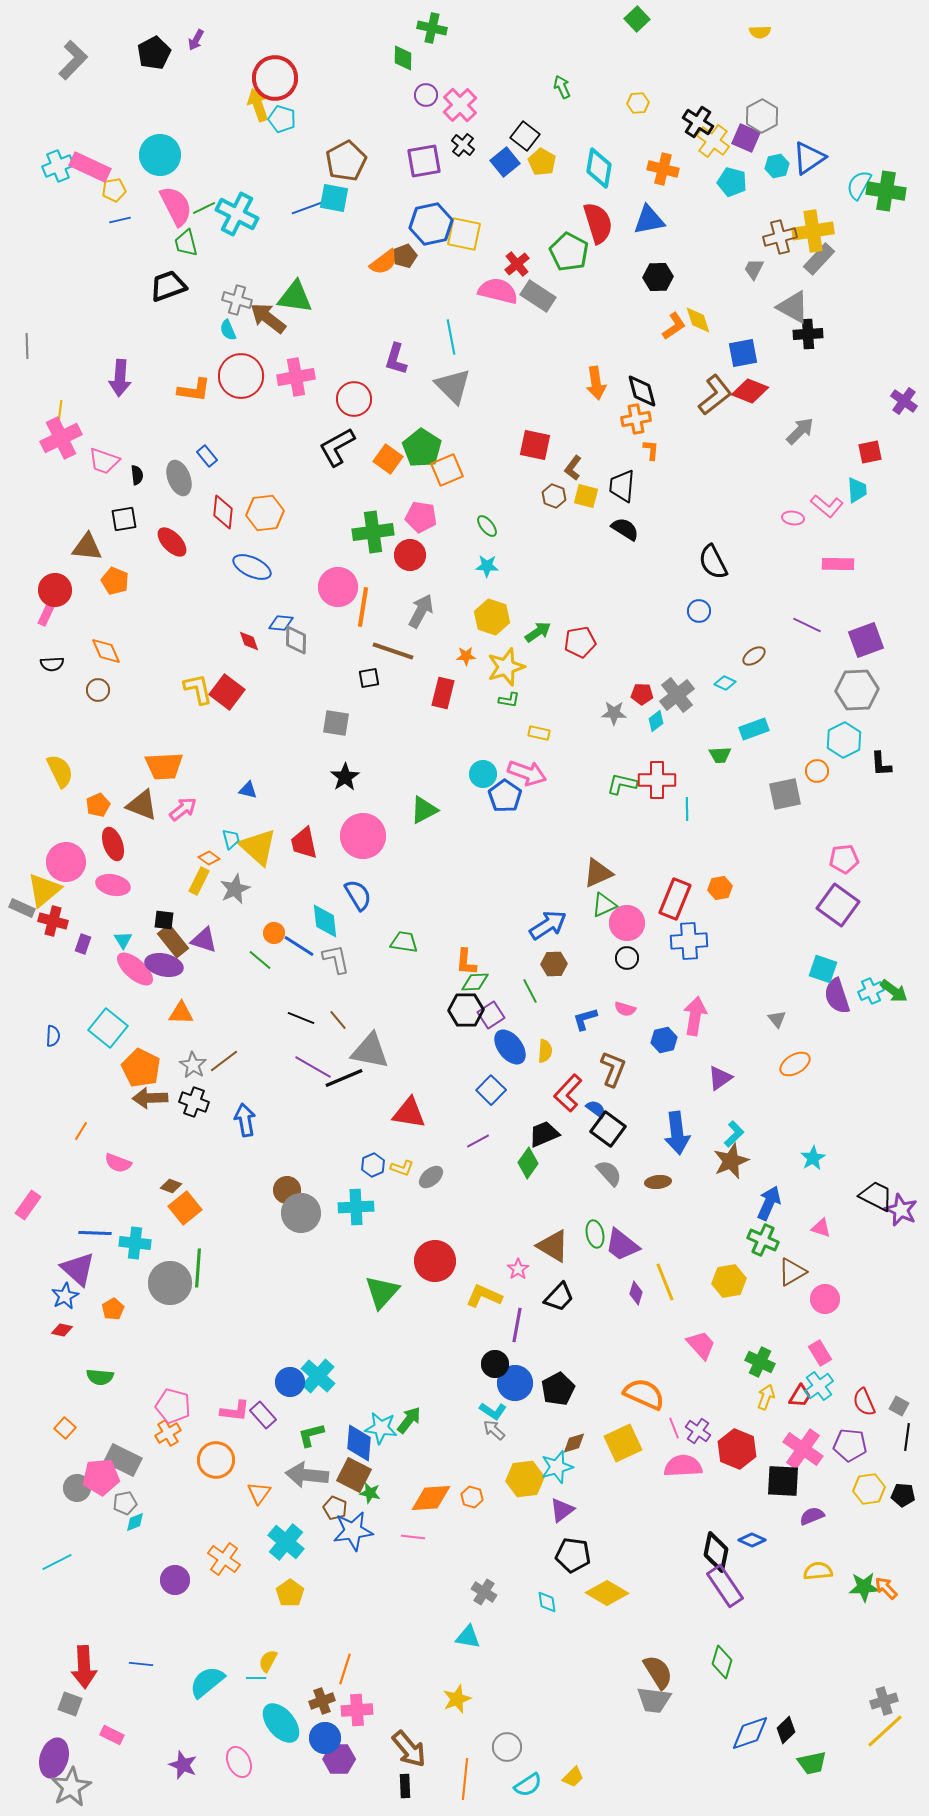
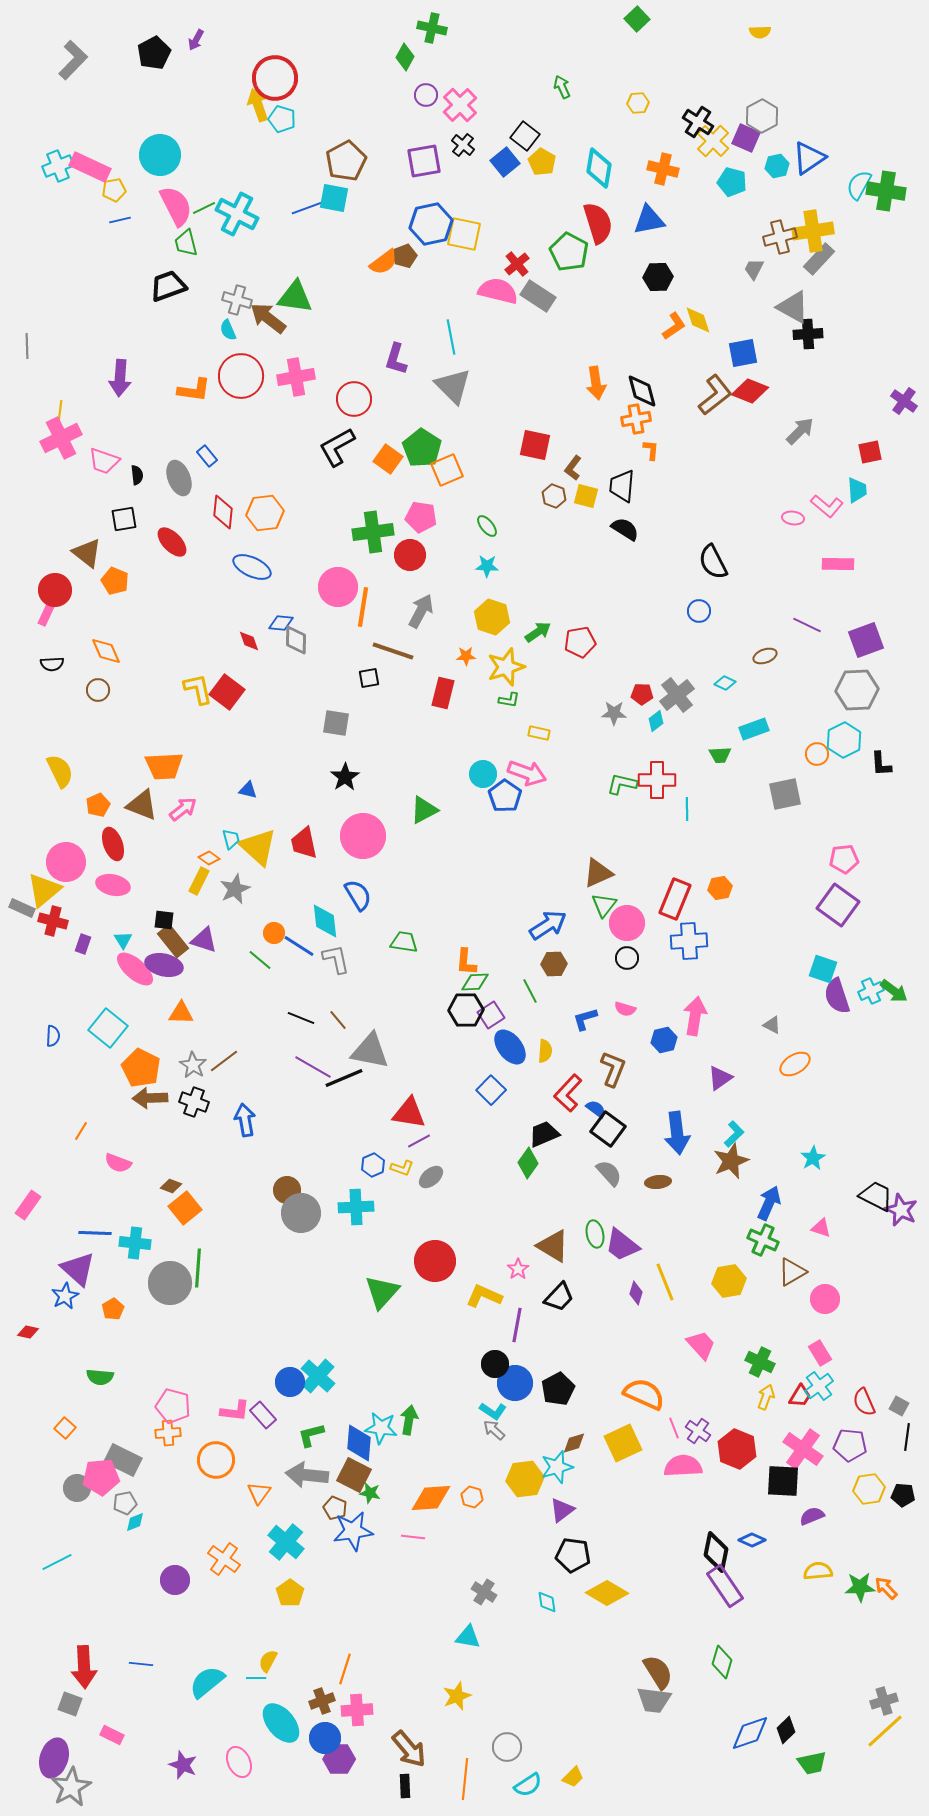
green diamond at (403, 58): moved 2 px right, 1 px up; rotated 28 degrees clockwise
yellow cross at (713, 141): rotated 8 degrees clockwise
brown triangle at (87, 547): moved 6 px down; rotated 32 degrees clockwise
brown ellipse at (754, 656): moved 11 px right; rotated 15 degrees clockwise
orange circle at (817, 771): moved 17 px up
green triangle at (604, 905): rotated 28 degrees counterclockwise
gray triangle at (777, 1019): moved 5 px left, 6 px down; rotated 24 degrees counterclockwise
purple line at (478, 1141): moved 59 px left
red diamond at (62, 1330): moved 34 px left, 2 px down
green arrow at (409, 1420): rotated 28 degrees counterclockwise
orange cross at (168, 1433): rotated 25 degrees clockwise
green star at (864, 1587): moved 4 px left
yellow star at (457, 1699): moved 3 px up
